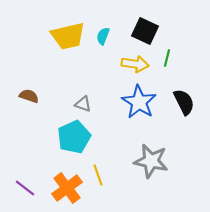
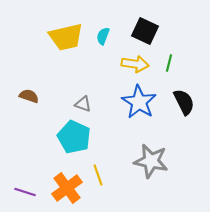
yellow trapezoid: moved 2 px left, 1 px down
green line: moved 2 px right, 5 px down
cyan pentagon: rotated 24 degrees counterclockwise
purple line: moved 4 px down; rotated 20 degrees counterclockwise
